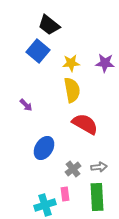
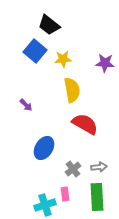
blue square: moved 3 px left
yellow star: moved 8 px left, 4 px up
